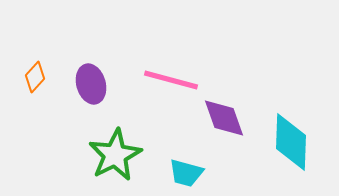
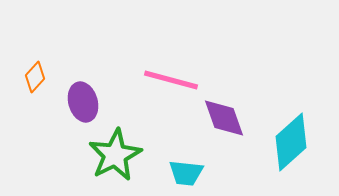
purple ellipse: moved 8 px left, 18 px down
cyan diamond: rotated 46 degrees clockwise
cyan trapezoid: rotated 9 degrees counterclockwise
